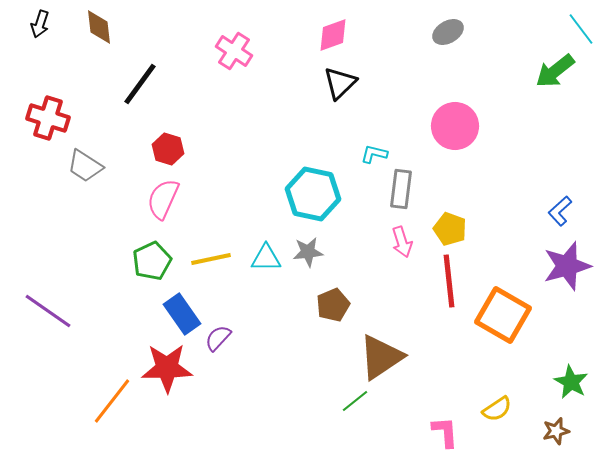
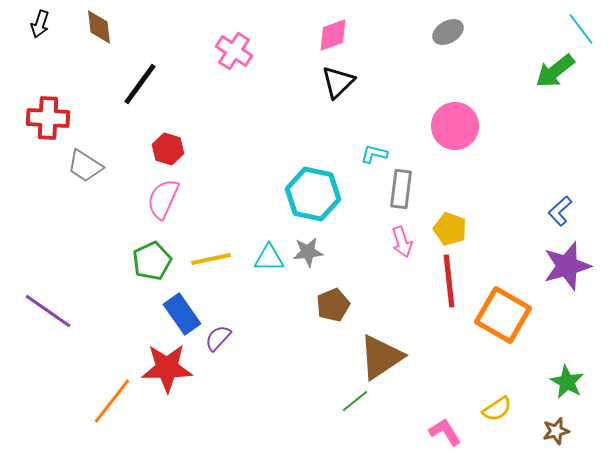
black triangle: moved 2 px left, 1 px up
red cross: rotated 15 degrees counterclockwise
cyan triangle: moved 3 px right
green star: moved 4 px left
pink L-shape: rotated 28 degrees counterclockwise
